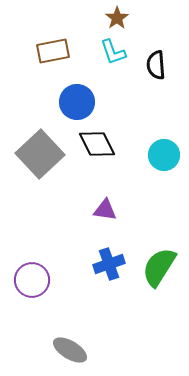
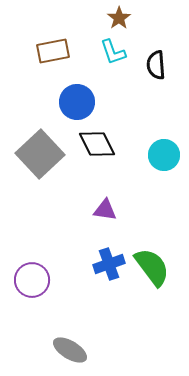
brown star: moved 2 px right
green semicircle: moved 7 px left; rotated 111 degrees clockwise
